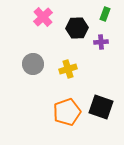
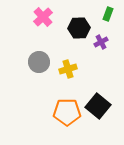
green rectangle: moved 3 px right
black hexagon: moved 2 px right
purple cross: rotated 24 degrees counterclockwise
gray circle: moved 6 px right, 2 px up
black square: moved 3 px left, 1 px up; rotated 20 degrees clockwise
orange pentagon: rotated 20 degrees clockwise
